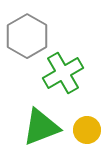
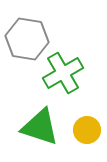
gray hexagon: moved 3 px down; rotated 21 degrees counterclockwise
green triangle: moved 1 px left; rotated 39 degrees clockwise
